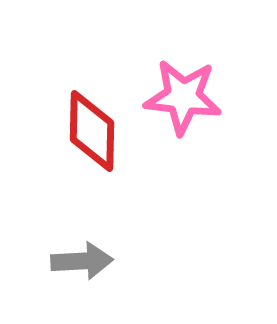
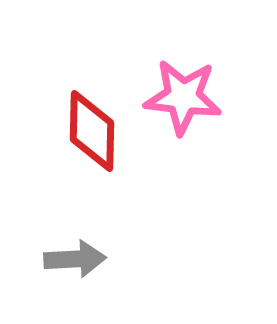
gray arrow: moved 7 px left, 2 px up
